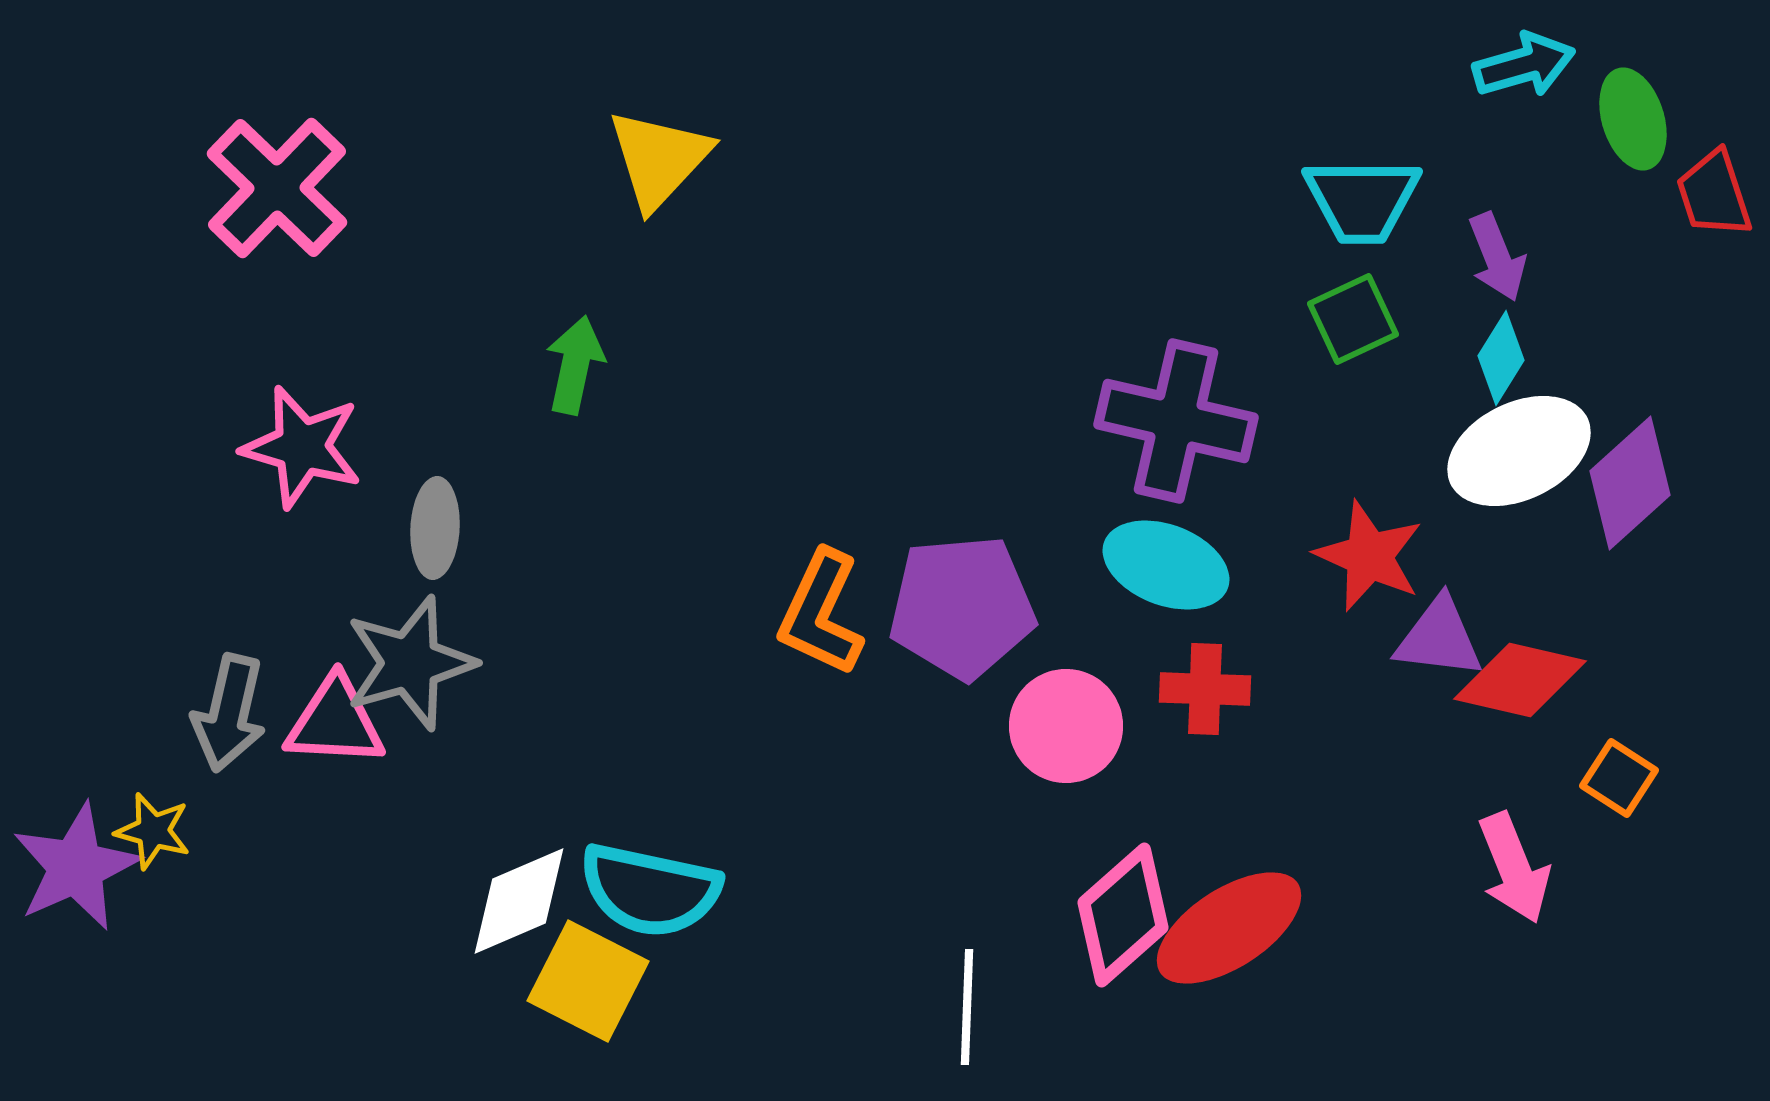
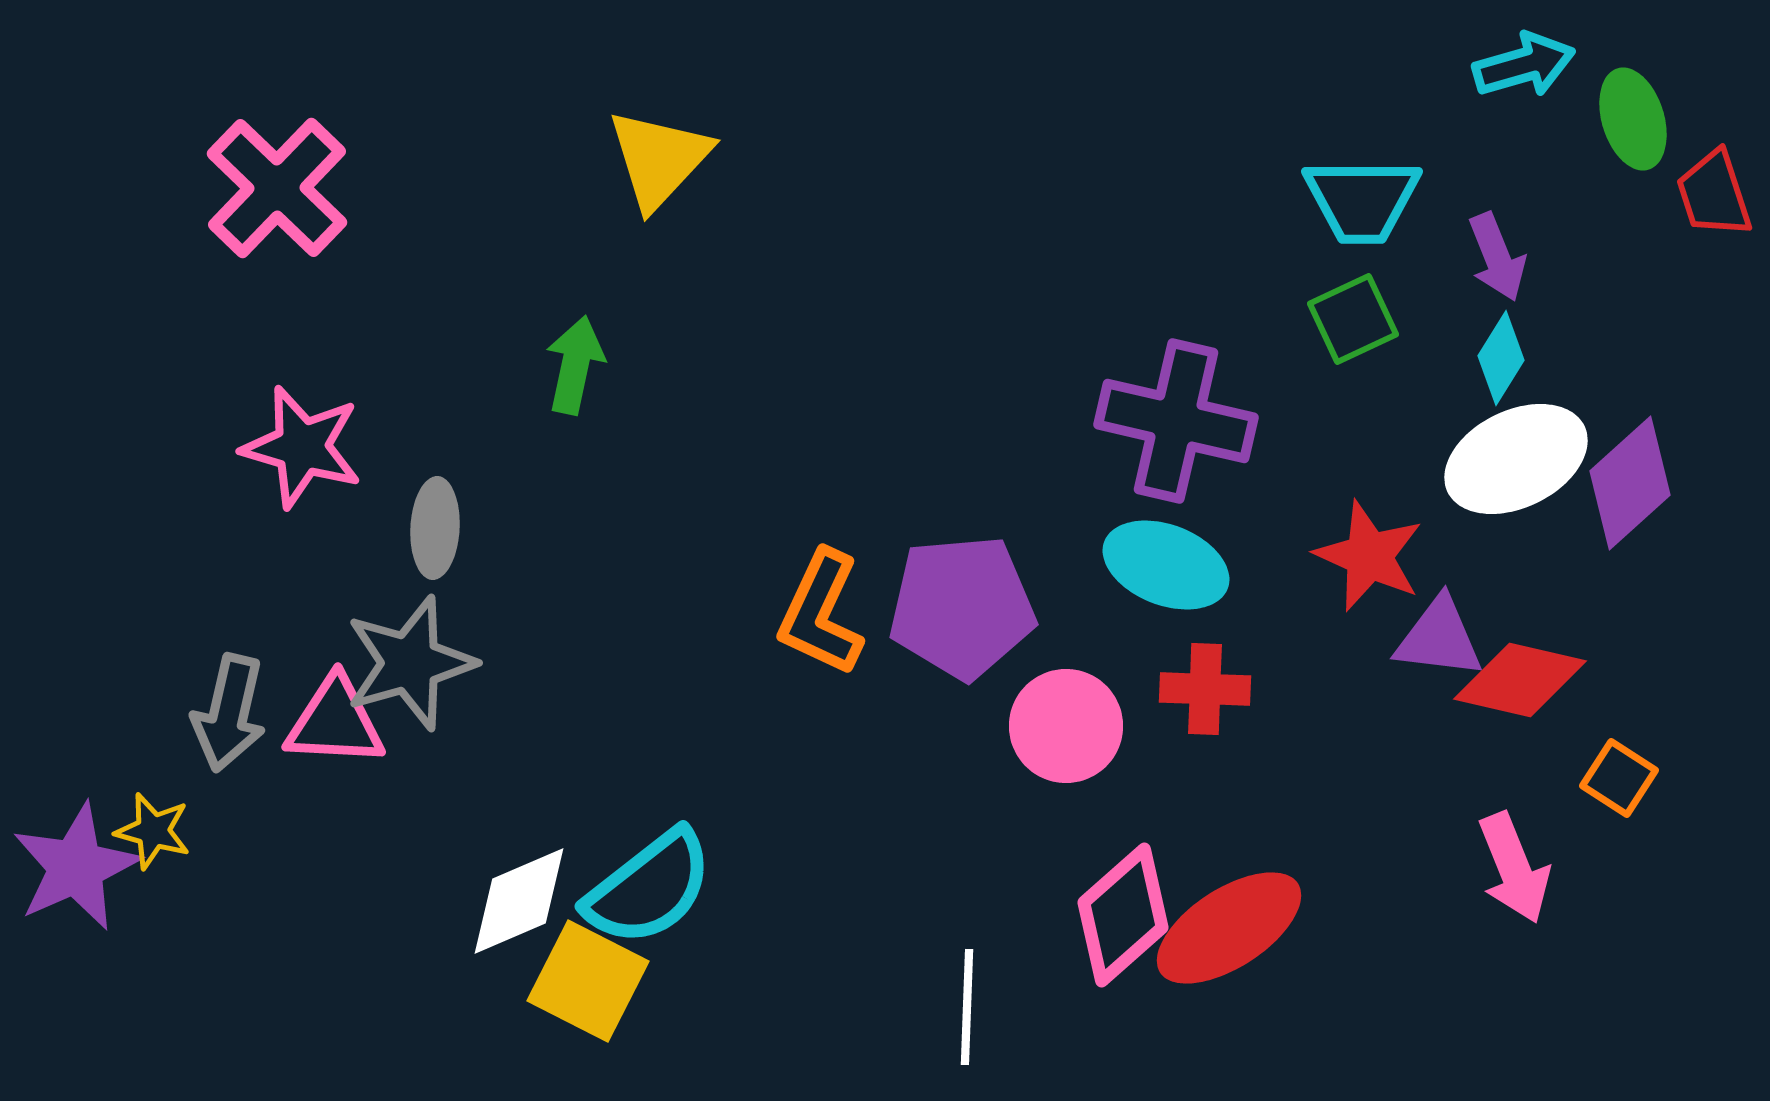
white ellipse: moved 3 px left, 8 px down
cyan semicircle: moved 1 px left, 2 px up; rotated 50 degrees counterclockwise
